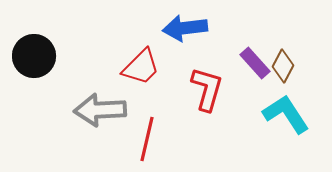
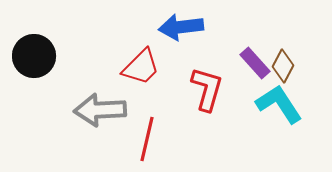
blue arrow: moved 4 px left, 1 px up
cyan L-shape: moved 7 px left, 10 px up
